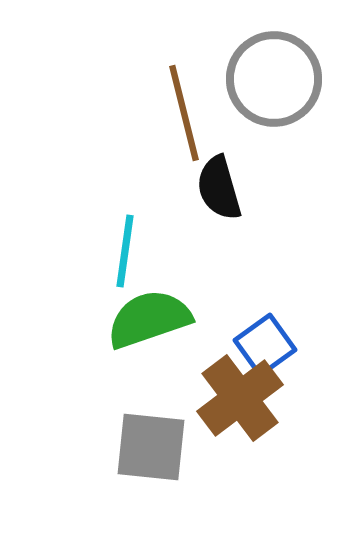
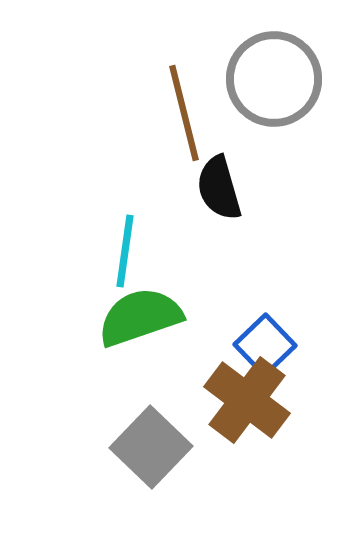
green semicircle: moved 9 px left, 2 px up
blue square: rotated 8 degrees counterclockwise
brown cross: moved 7 px right, 2 px down; rotated 16 degrees counterclockwise
gray square: rotated 38 degrees clockwise
